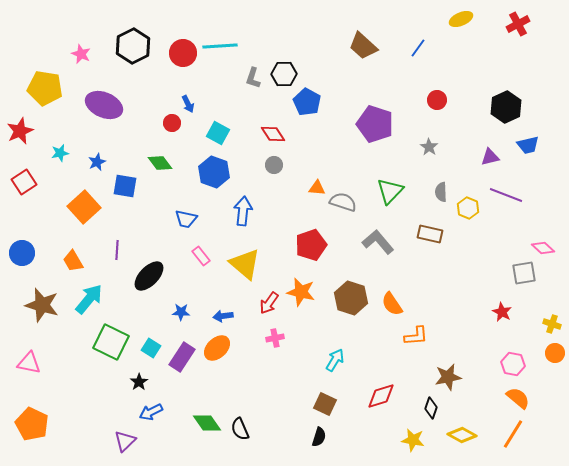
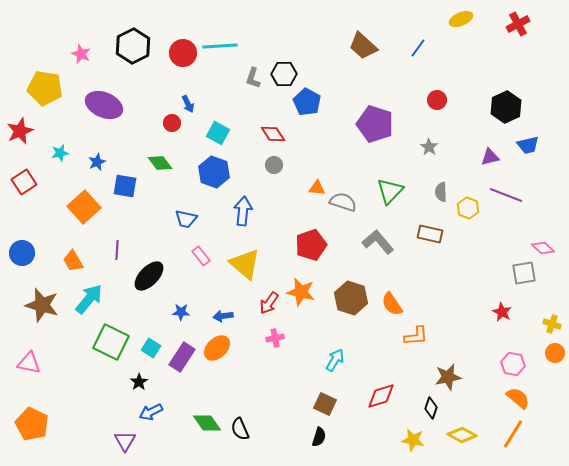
purple triangle at (125, 441): rotated 15 degrees counterclockwise
